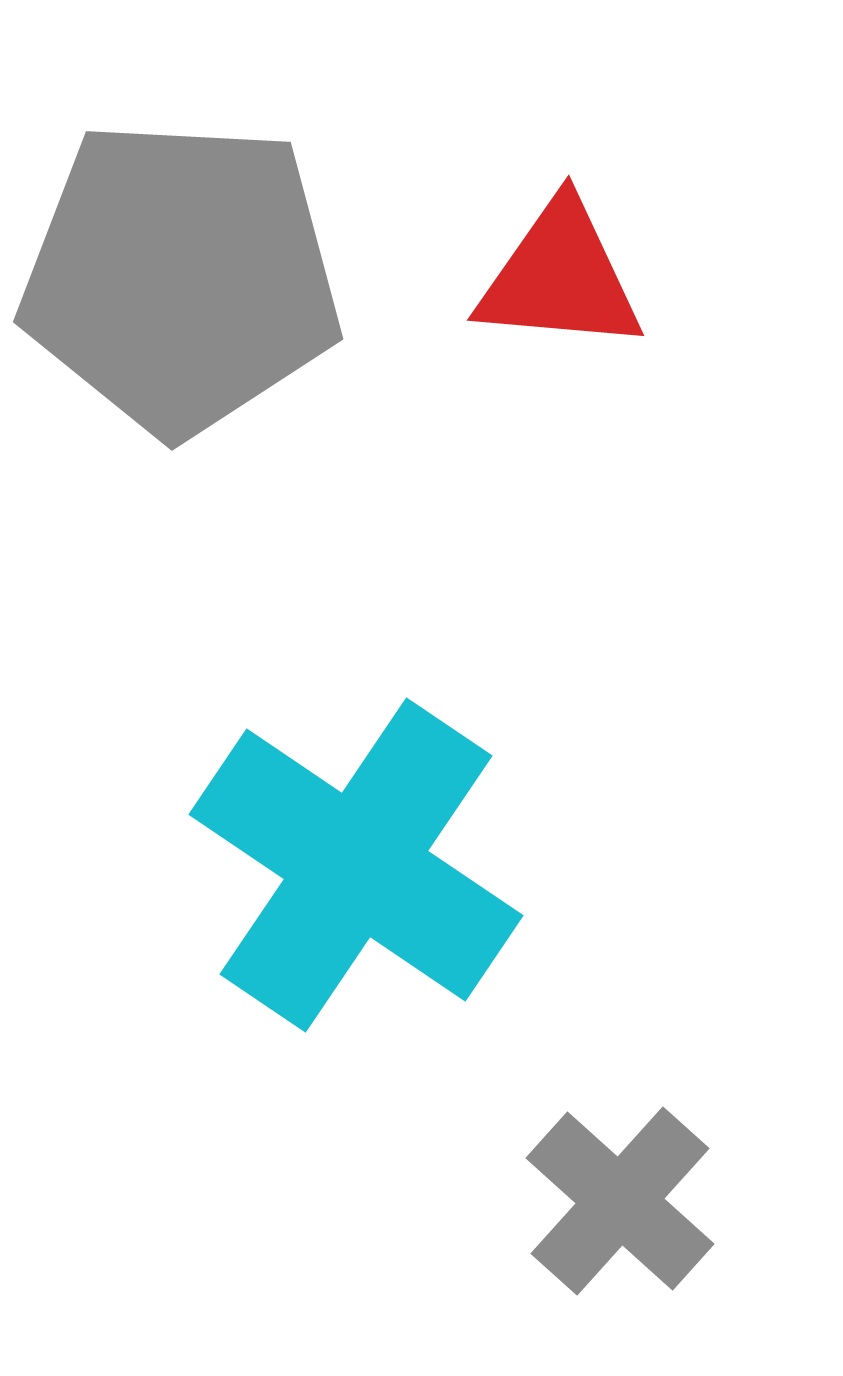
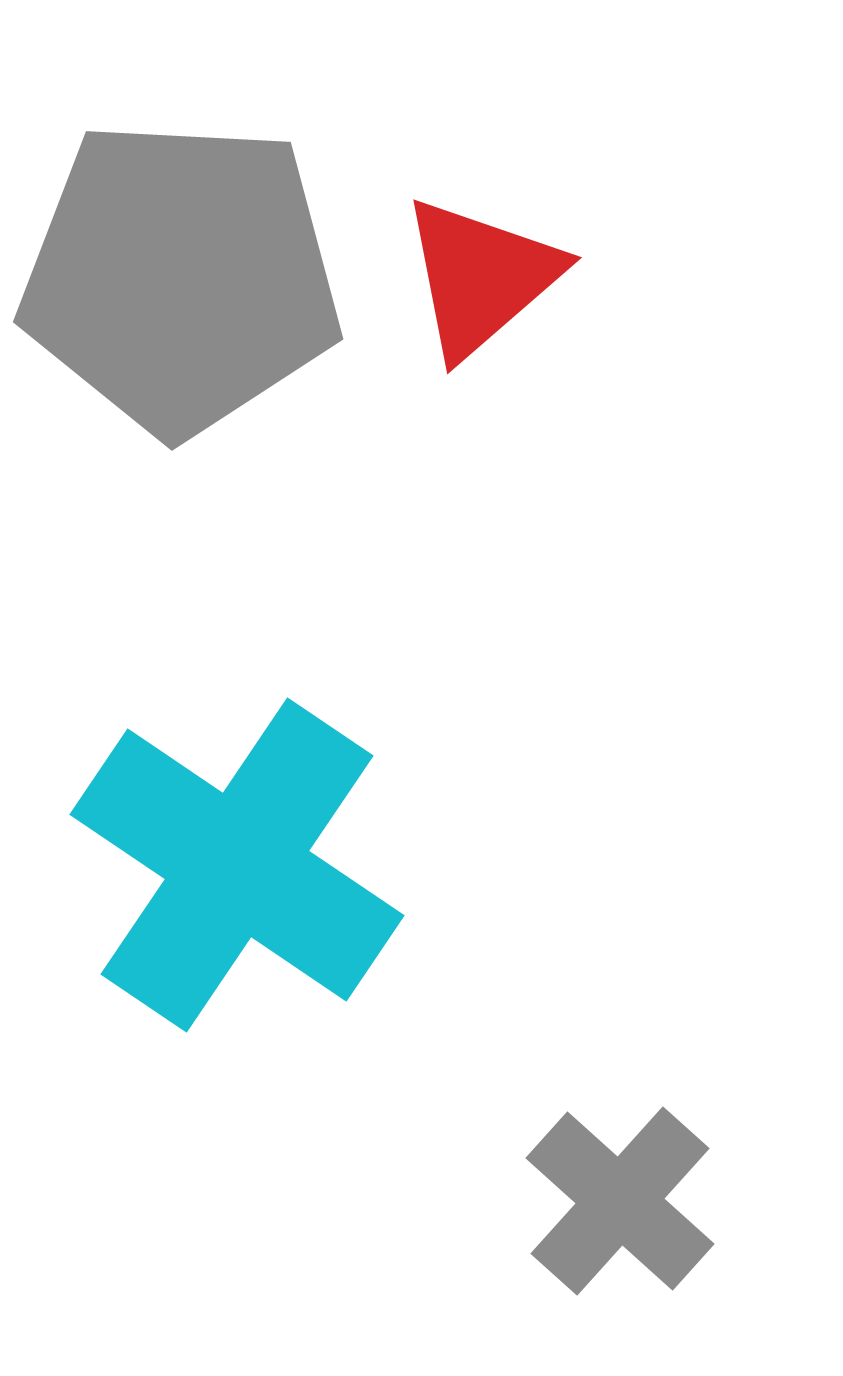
red triangle: moved 79 px left; rotated 46 degrees counterclockwise
cyan cross: moved 119 px left
